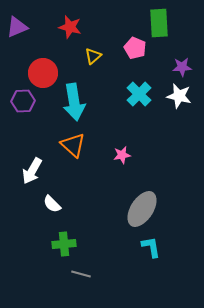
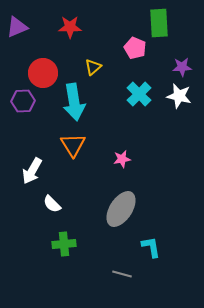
red star: rotated 15 degrees counterclockwise
yellow triangle: moved 11 px down
orange triangle: rotated 16 degrees clockwise
pink star: moved 4 px down
gray ellipse: moved 21 px left
gray line: moved 41 px right
